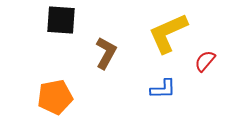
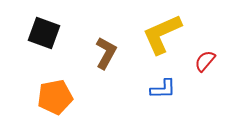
black square: moved 17 px left, 13 px down; rotated 16 degrees clockwise
yellow L-shape: moved 6 px left, 1 px down
